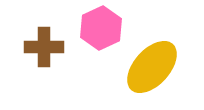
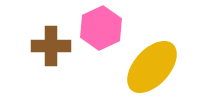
brown cross: moved 7 px right, 1 px up
